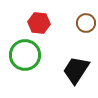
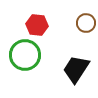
red hexagon: moved 2 px left, 2 px down
black trapezoid: moved 1 px up
